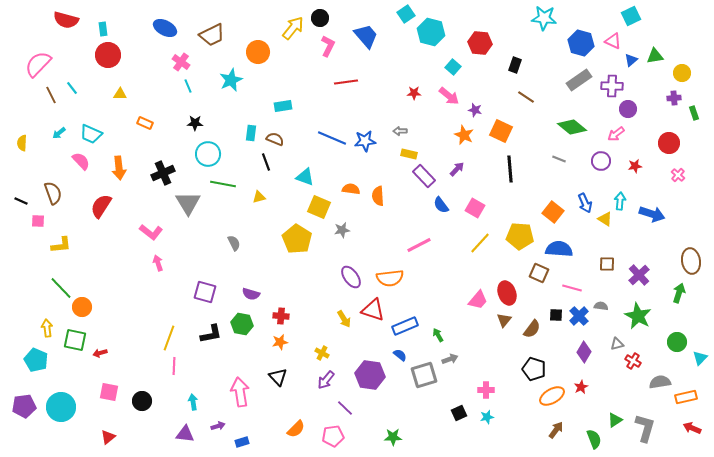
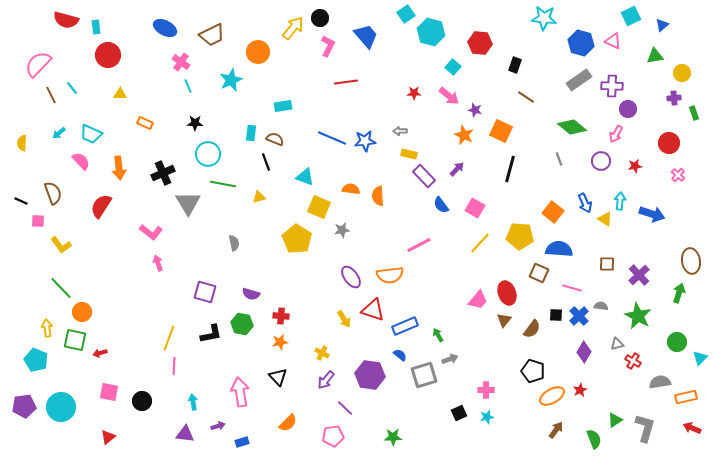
cyan rectangle at (103, 29): moved 7 px left, 2 px up
blue triangle at (631, 60): moved 31 px right, 35 px up
pink arrow at (616, 134): rotated 24 degrees counterclockwise
gray line at (559, 159): rotated 48 degrees clockwise
black line at (510, 169): rotated 20 degrees clockwise
gray semicircle at (234, 243): rotated 14 degrees clockwise
yellow L-shape at (61, 245): rotated 60 degrees clockwise
orange semicircle at (390, 278): moved 3 px up
orange circle at (82, 307): moved 5 px down
black pentagon at (534, 369): moved 1 px left, 2 px down
red star at (581, 387): moved 1 px left, 3 px down
orange semicircle at (296, 429): moved 8 px left, 6 px up
